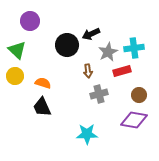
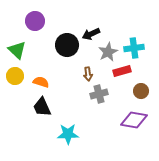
purple circle: moved 5 px right
brown arrow: moved 3 px down
orange semicircle: moved 2 px left, 1 px up
brown circle: moved 2 px right, 4 px up
cyan star: moved 19 px left
